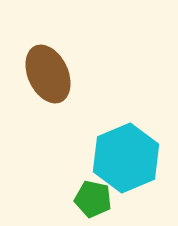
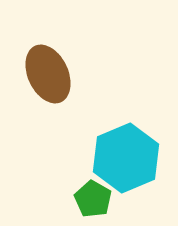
green pentagon: rotated 18 degrees clockwise
